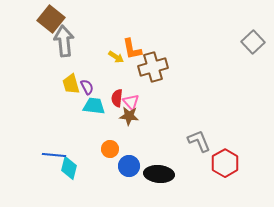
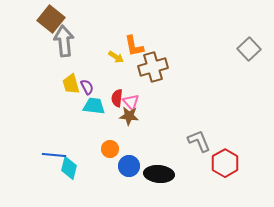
gray square: moved 4 px left, 7 px down
orange L-shape: moved 2 px right, 3 px up
